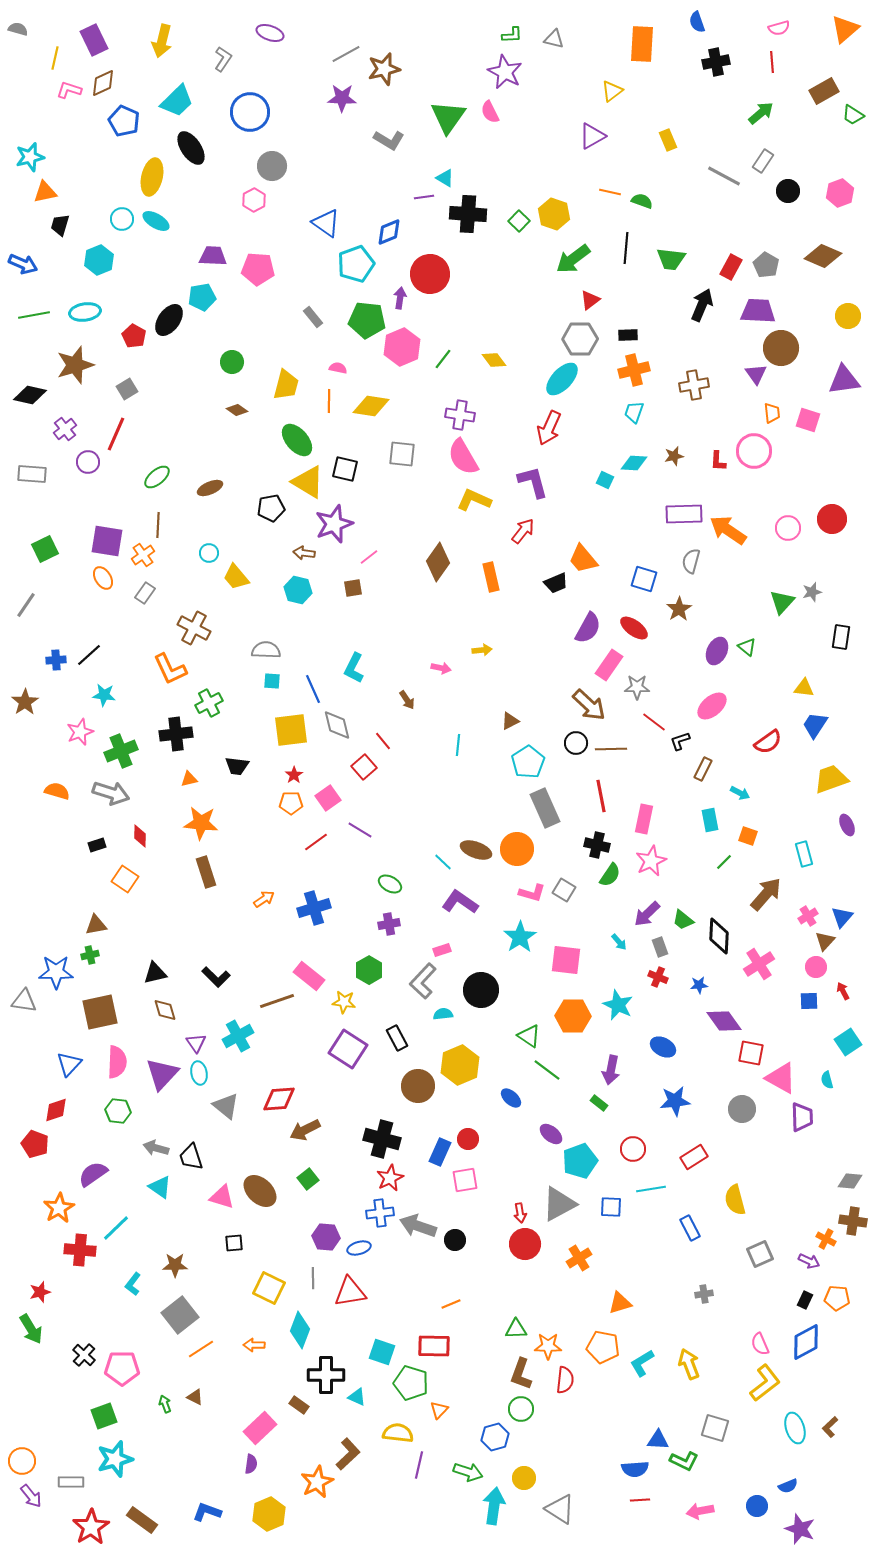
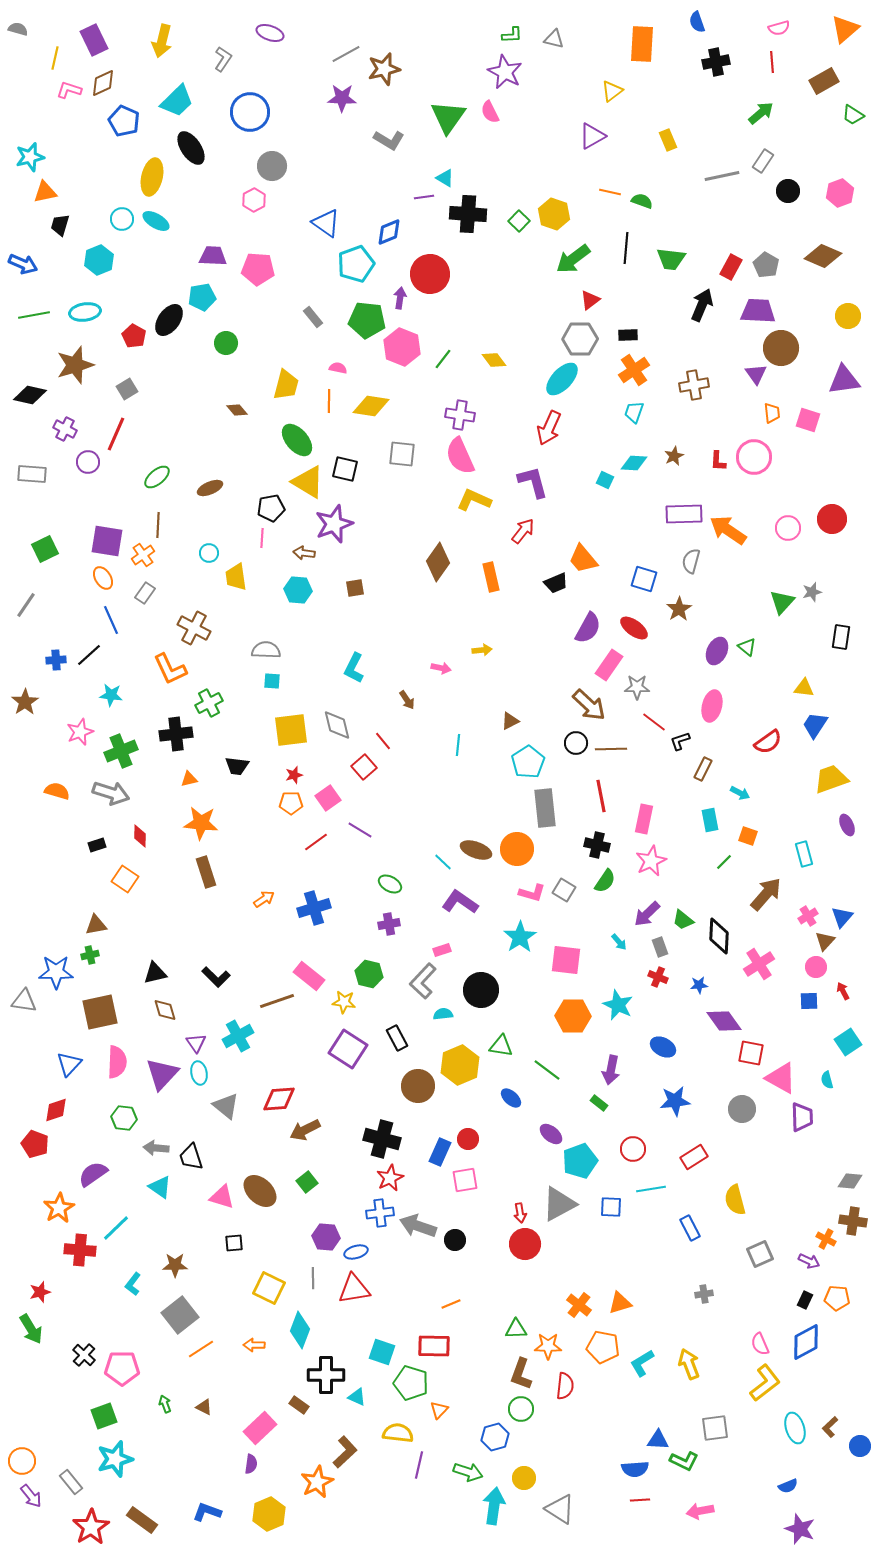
brown rectangle at (824, 91): moved 10 px up
gray line at (724, 176): moved 2 px left; rotated 40 degrees counterclockwise
pink hexagon at (402, 347): rotated 15 degrees counterclockwise
green circle at (232, 362): moved 6 px left, 19 px up
orange cross at (634, 370): rotated 20 degrees counterclockwise
brown diamond at (237, 410): rotated 15 degrees clockwise
purple cross at (65, 429): rotated 25 degrees counterclockwise
pink circle at (754, 451): moved 6 px down
brown star at (674, 456): rotated 12 degrees counterclockwise
pink semicircle at (463, 457): moved 3 px left, 1 px up; rotated 6 degrees clockwise
pink line at (369, 557): moved 107 px left, 19 px up; rotated 48 degrees counterclockwise
yellow trapezoid at (236, 577): rotated 32 degrees clockwise
brown square at (353, 588): moved 2 px right
cyan hexagon at (298, 590): rotated 8 degrees counterclockwise
blue line at (313, 689): moved 202 px left, 69 px up
cyan star at (104, 695): moved 7 px right
pink ellipse at (712, 706): rotated 36 degrees counterclockwise
red star at (294, 775): rotated 18 degrees clockwise
gray rectangle at (545, 808): rotated 18 degrees clockwise
green semicircle at (610, 875): moved 5 px left, 6 px down
green hexagon at (369, 970): moved 4 px down; rotated 16 degrees counterclockwise
green triangle at (529, 1036): moved 28 px left, 10 px down; rotated 25 degrees counterclockwise
green hexagon at (118, 1111): moved 6 px right, 7 px down
gray arrow at (156, 1148): rotated 10 degrees counterclockwise
green square at (308, 1179): moved 1 px left, 3 px down
blue ellipse at (359, 1248): moved 3 px left, 4 px down
orange cross at (579, 1258): moved 47 px down; rotated 20 degrees counterclockwise
red triangle at (350, 1292): moved 4 px right, 3 px up
red semicircle at (565, 1380): moved 6 px down
brown triangle at (195, 1397): moved 9 px right, 10 px down
gray square at (715, 1428): rotated 24 degrees counterclockwise
brown L-shape at (348, 1454): moved 3 px left, 2 px up
gray rectangle at (71, 1482): rotated 50 degrees clockwise
blue circle at (757, 1506): moved 103 px right, 60 px up
